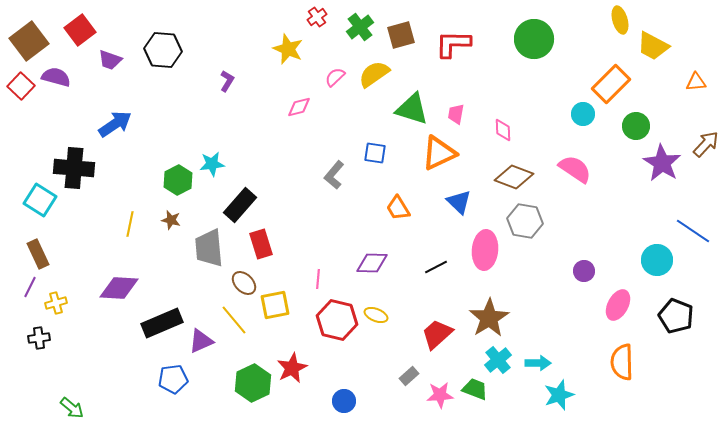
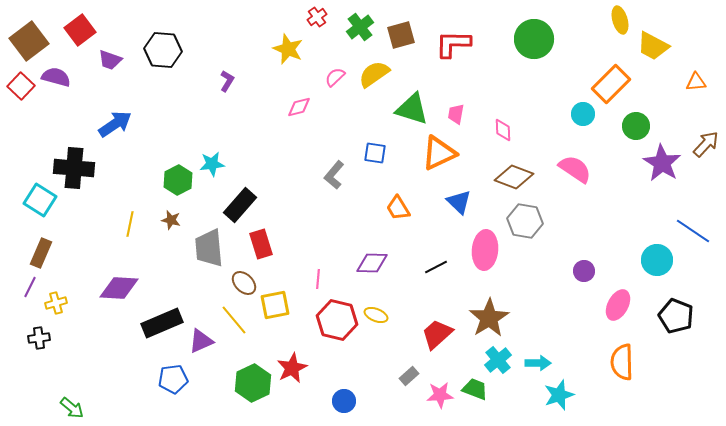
brown rectangle at (38, 254): moved 3 px right, 1 px up; rotated 48 degrees clockwise
